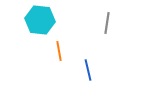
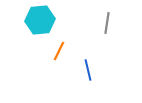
cyan hexagon: rotated 12 degrees counterclockwise
orange line: rotated 36 degrees clockwise
